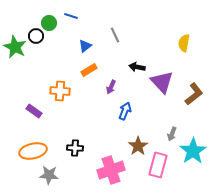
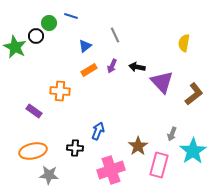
purple arrow: moved 1 px right, 21 px up
blue arrow: moved 27 px left, 20 px down
pink rectangle: moved 1 px right
